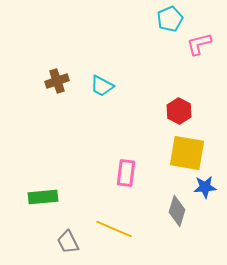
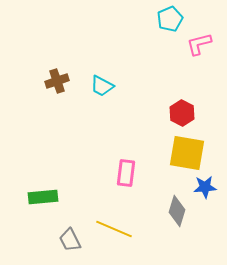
red hexagon: moved 3 px right, 2 px down
gray trapezoid: moved 2 px right, 2 px up
